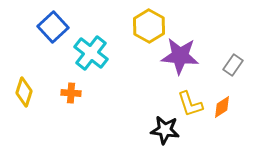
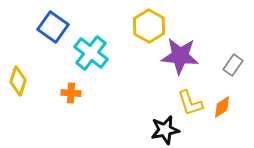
blue square: rotated 12 degrees counterclockwise
yellow diamond: moved 6 px left, 11 px up
yellow L-shape: moved 1 px up
black star: rotated 20 degrees counterclockwise
